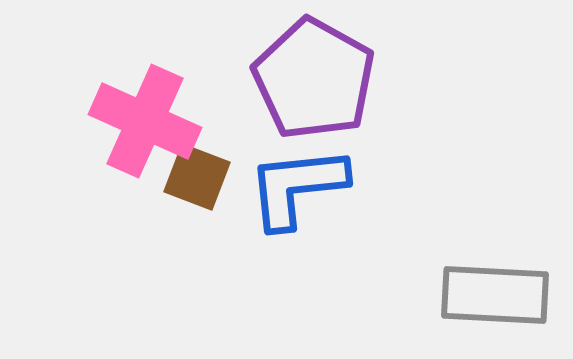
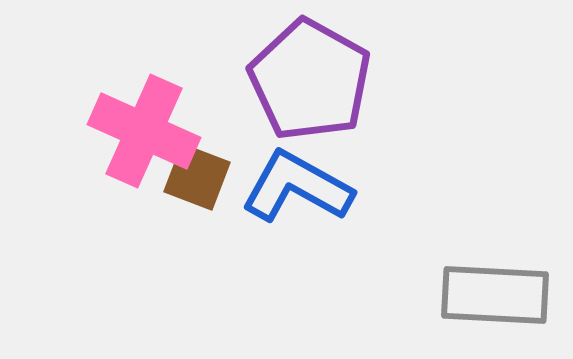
purple pentagon: moved 4 px left, 1 px down
pink cross: moved 1 px left, 10 px down
blue L-shape: rotated 35 degrees clockwise
